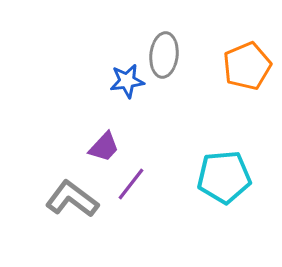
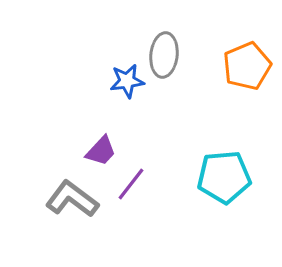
purple trapezoid: moved 3 px left, 4 px down
